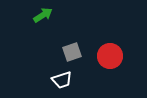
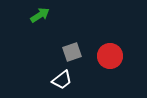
green arrow: moved 3 px left
white trapezoid: rotated 20 degrees counterclockwise
